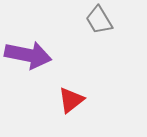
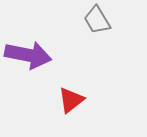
gray trapezoid: moved 2 px left
